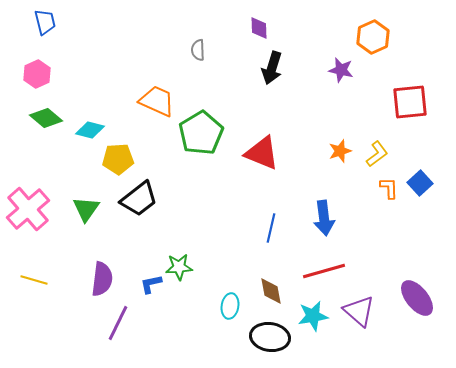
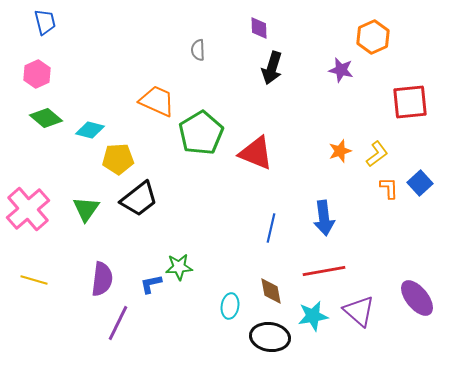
red triangle: moved 6 px left
red line: rotated 6 degrees clockwise
